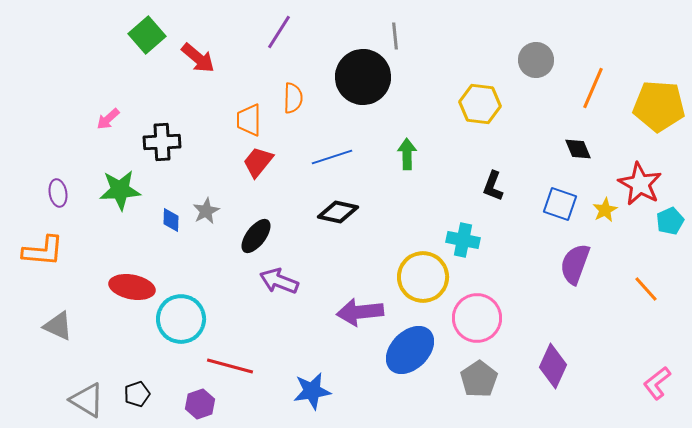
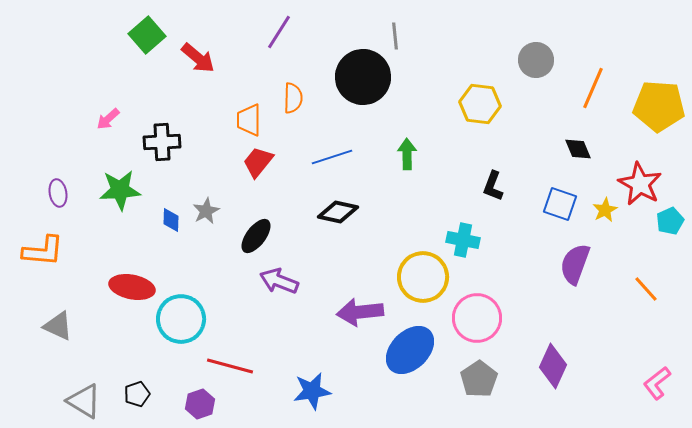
gray triangle at (87, 400): moved 3 px left, 1 px down
